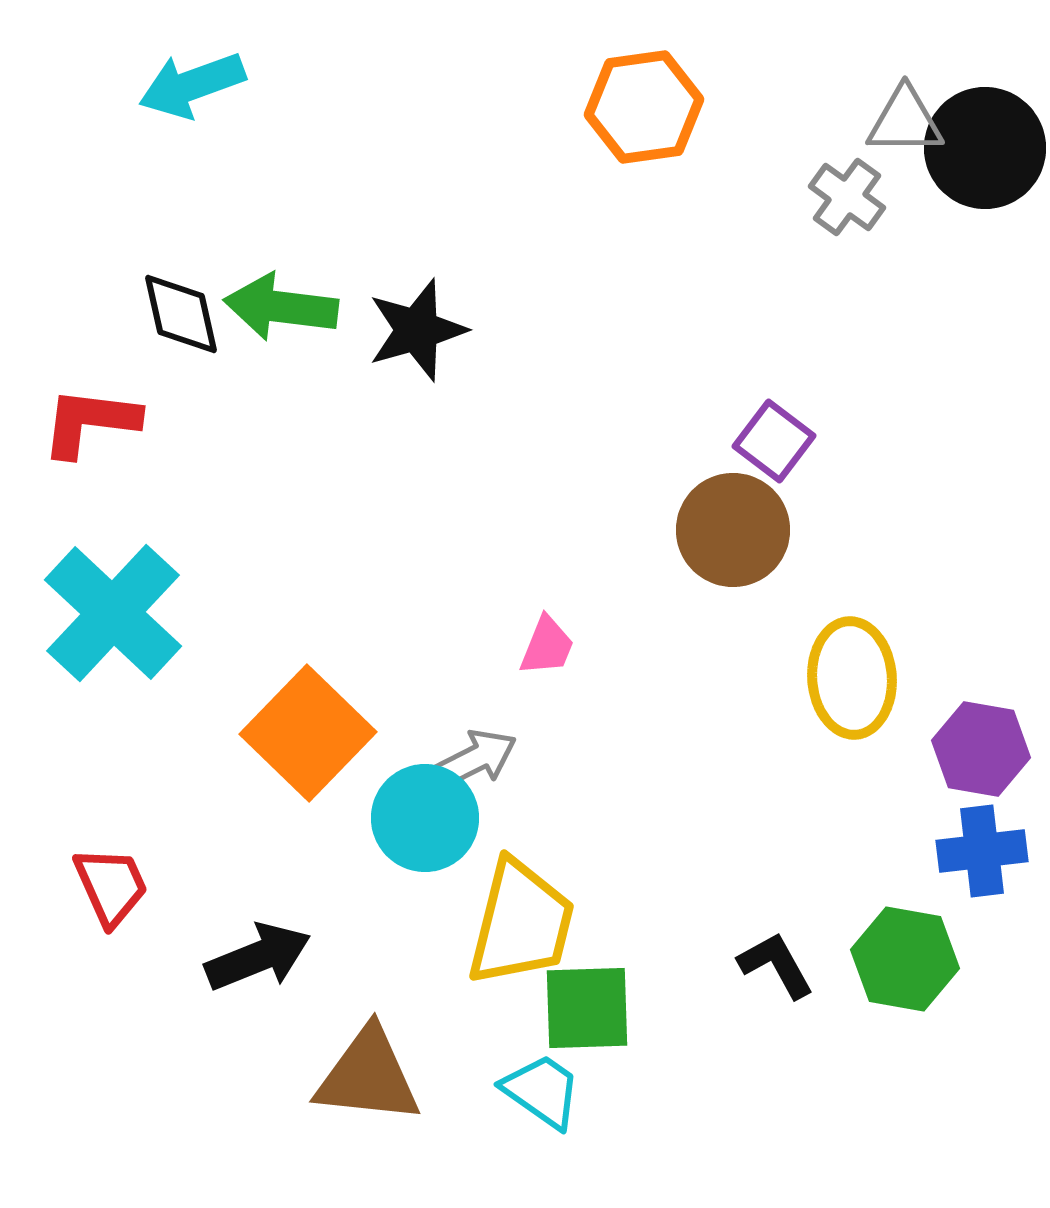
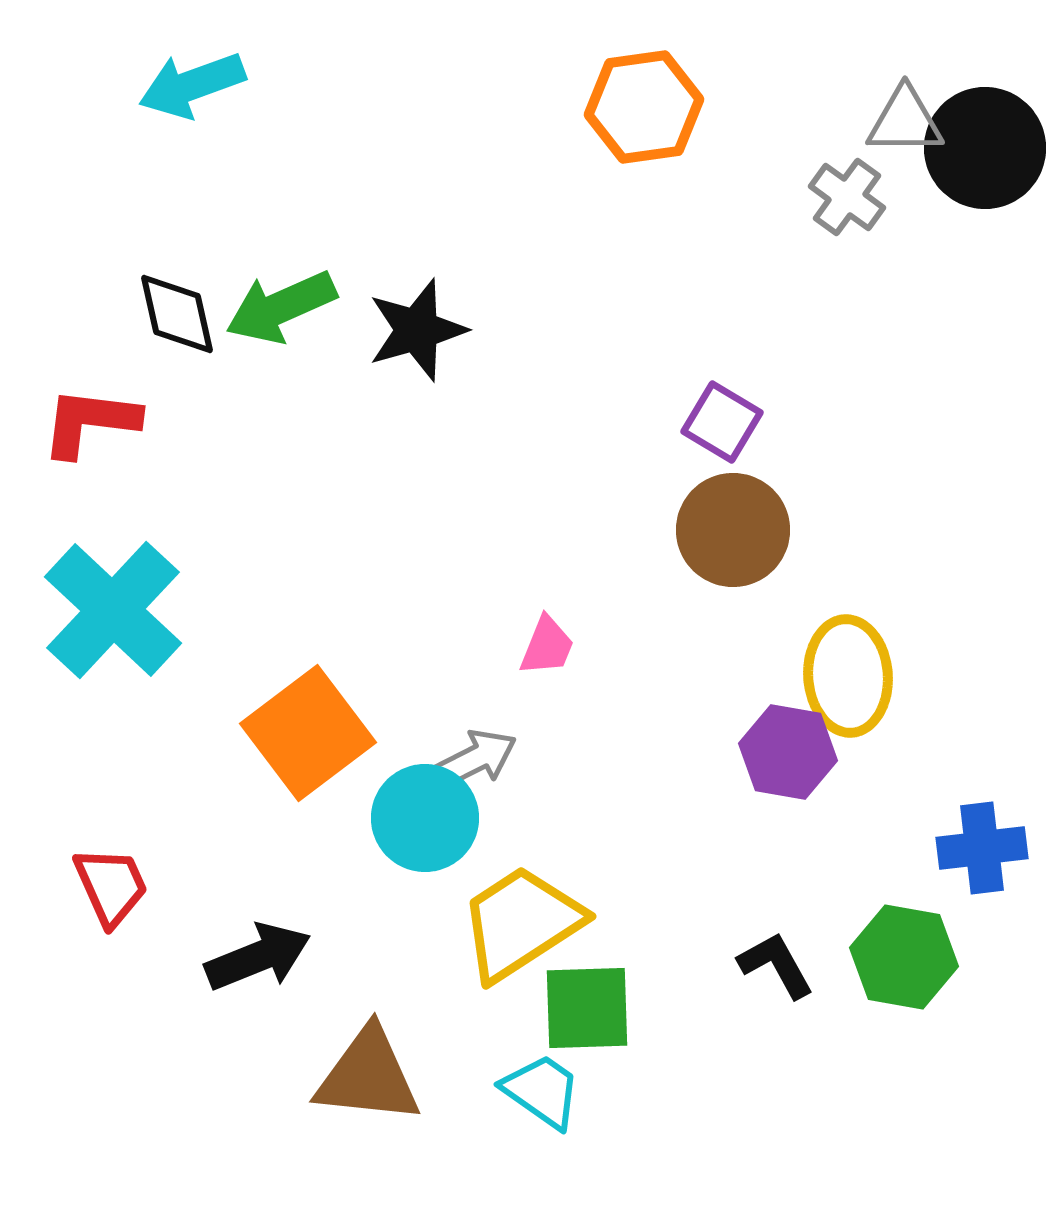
green arrow: rotated 31 degrees counterclockwise
black diamond: moved 4 px left
purple square: moved 52 px left, 19 px up; rotated 6 degrees counterclockwise
cyan cross: moved 3 px up
yellow ellipse: moved 4 px left, 2 px up
orange square: rotated 9 degrees clockwise
purple hexagon: moved 193 px left, 3 px down
blue cross: moved 3 px up
yellow trapezoid: rotated 137 degrees counterclockwise
green hexagon: moved 1 px left, 2 px up
